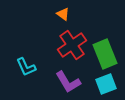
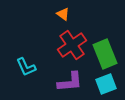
purple L-shape: moved 2 px right; rotated 64 degrees counterclockwise
